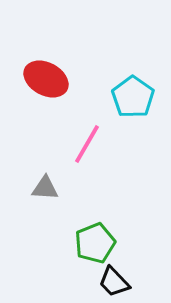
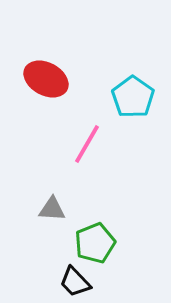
gray triangle: moved 7 px right, 21 px down
black trapezoid: moved 39 px left
